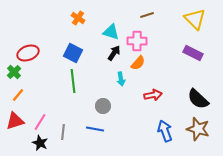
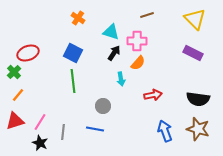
black semicircle: rotated 35 degrees counterclockwise
